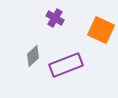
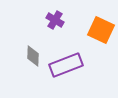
purple cross: moved 2 px down
gray diamond: rotated 45 degrees counterclockwise
